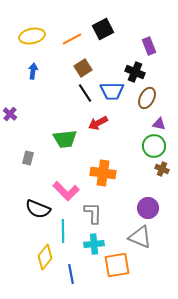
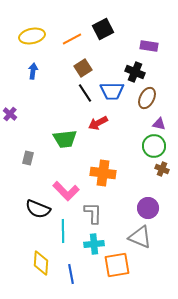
purple rectangle: rotated 60 degrees counterclockwise
yellow diamond: moved 4 px left, 6 px down; rotated 35 degrees counterclockwise
